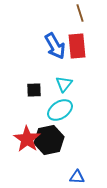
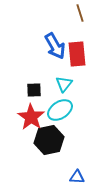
red rectangle: moved 8 px down
red star: moved 4 px right, 22 px up
